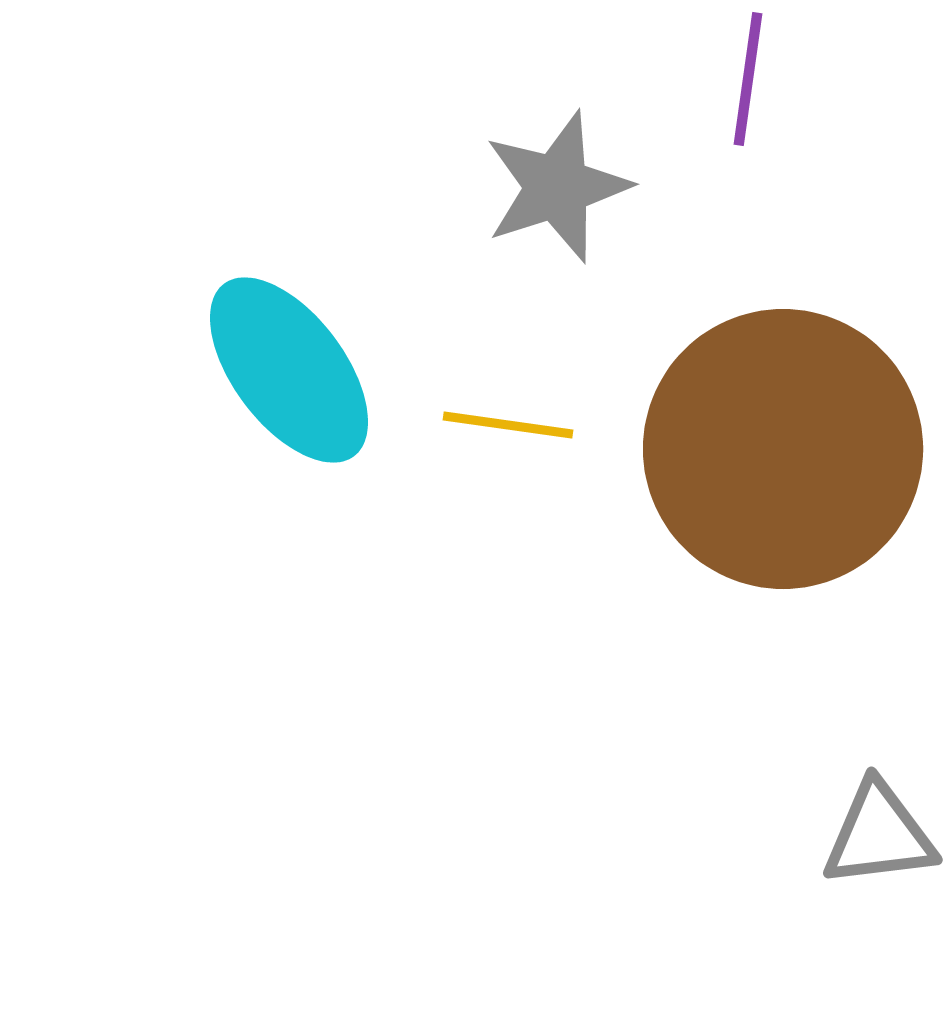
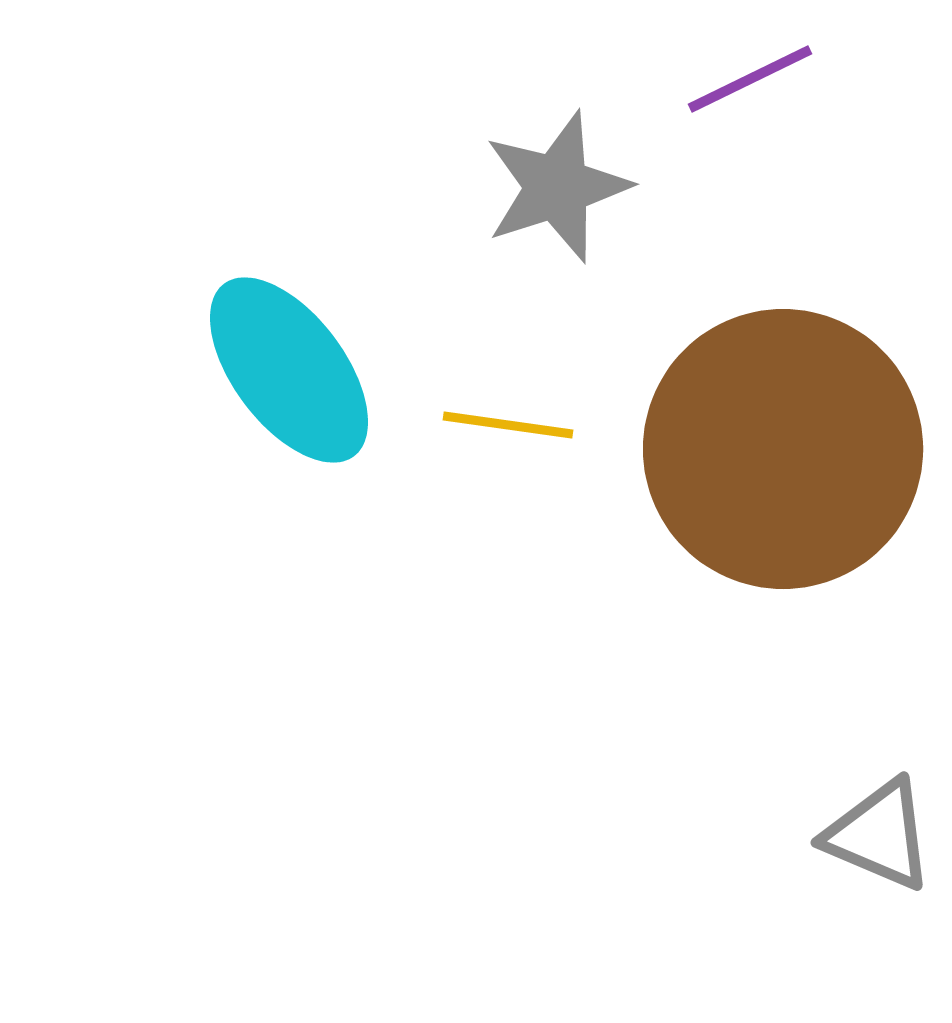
purple line: moved 2 px right; rotated 56 degrees clockwise
gray triangle: rotated 30 degrees clockwise
